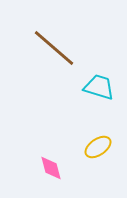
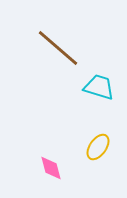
brown line: moved 4 px right
yellow ellipse: rotated 20 degrees counterclockwise
